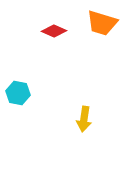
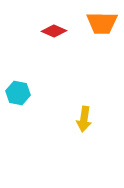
orange trapezoid: rotated 16 degrees counterclockwise
